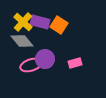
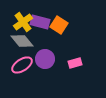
yellow cross: rotated 12 degrees clockwise
pink ellipse: moved 9 px left; rotated 15 degrees counterclockwise
